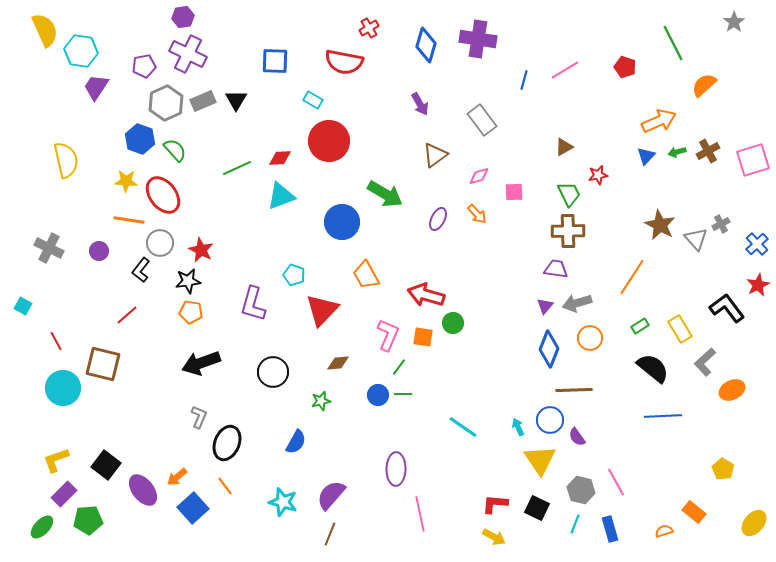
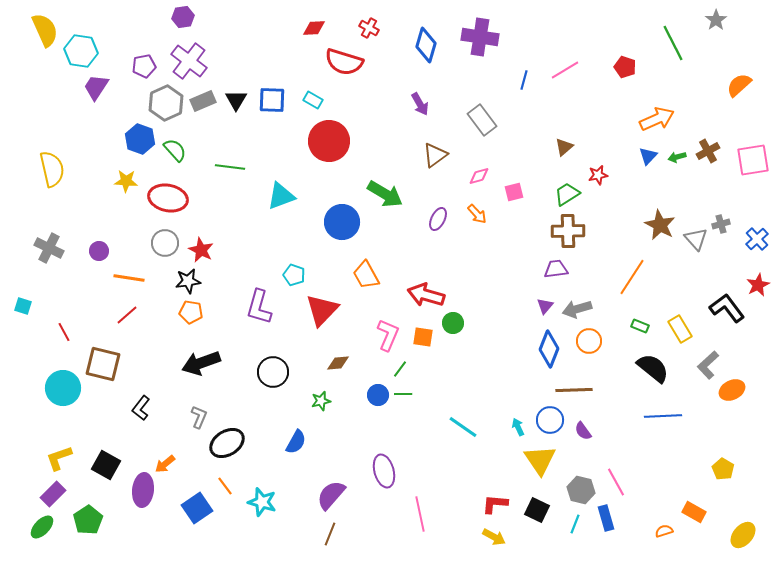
gray star at (734, 22): moved 18 px left, 2 px up
red cross at (369, 28): rotated 30 degrees counterclockwise
purple cross at (478, 39): moved 2 px right, 2 px up
purple cross at (188, 54): moved 1 px right, 7 px down; rotated 12 degrees clockwise
blue square at (275, 61): moved 3 px left, 39 px down
red semicircle at (344, 62): rotated 6 degrees clockwise
orange semicircle at (704, 85): moved 35 px right
orange arrow at (659, 121): moved 2 px left, 2 px up
brown triangle at (564, 147): rotated 12 degrees counterclockwise
green arrow at (677, 152): moved 5 px down
blue triangle at (646, 156): moved 2 px right
red diamond at (280, 158): moved 34 px right, 130 px up
yellow semicircle at (66, 160): moved 14 px left, 9 px down
pink square at (753, 160): rotated 8 degrees clockwise
green line at (237, 168): moved 7 px left, 1 px up; rotated 32 degrees clockwise
pink square at (514, 192): rotated 12 degrees counterclockwise
green trapezoid at (569, 194): moved 2 px left; rotated 96 degrees counterclockwise
red ellipse at (163, 195): moved 5 px right, 3 px down; rotated 42 degrees counterclockwise
orange line at (129, 220): moved 58 px down
gray cross at (721, 224): rotated 12 degrees clockwise
gray circle at (160, 243): moved 5 px right
blue cross at (757, 244): moved 5 px up
purple trapezoid at (556, 269): rotated 15 degrees counterclockwise
black L-shape at (141, 270): moved 138 px down
gray arrow at (577, 303): moved 6 px down
purple L-shape at (253, 304): moved 6 px right, 3 px down
cyan square at (23, 306): rotated 12 degrees counterclockwise
green rectangle at (640, 326): rotated 54 degrees clockwise
orange circle at (590, 338): moved 1 px left, 3 px down
red line at (56, 341): moved 8 px right, 9 px up
gray L-shape at (705, 362): moved 3 px right, 3 px down
green line at (399, 367): moved 1 px right, 2 px down
purple semicircle at (577, 437): moved 6 px right, 6 px up
black ellipse at (227, 443): rotated 36 degrees clockwise
yellow L-shape at (56, 460): moved 3 px right, 2 px up
black square at (106, 465): rotated 8 degrees counterclockwise
purple ellipse at (396, 469): moved 12 px left, 2 px down; rotated 16 degrees counterclockwise
orange arrow at (177, 477): moved 12 px left, 13 px up
purple ellipse at (143, 490): rotated 44 degrees clockwise
purple rectangle at (64, 494): moved 11 px left
cyan star at (283, 502): moved 21 px left
blue square at (193, 508): moved 4 px right; rotated 8 degrees clockwise
black square at (537, 508): moved 2 px down
orange rectangle at (694, 512): rotated 10 degrees counterclockwise
green pentagon at (88, 520): rotated 28 degrees counterclockwise
yellow ellipse at (754, 523): moved 11 px left, 12 px down
blue rectangle at (610, 529): moved 4 px left, 11 px up
